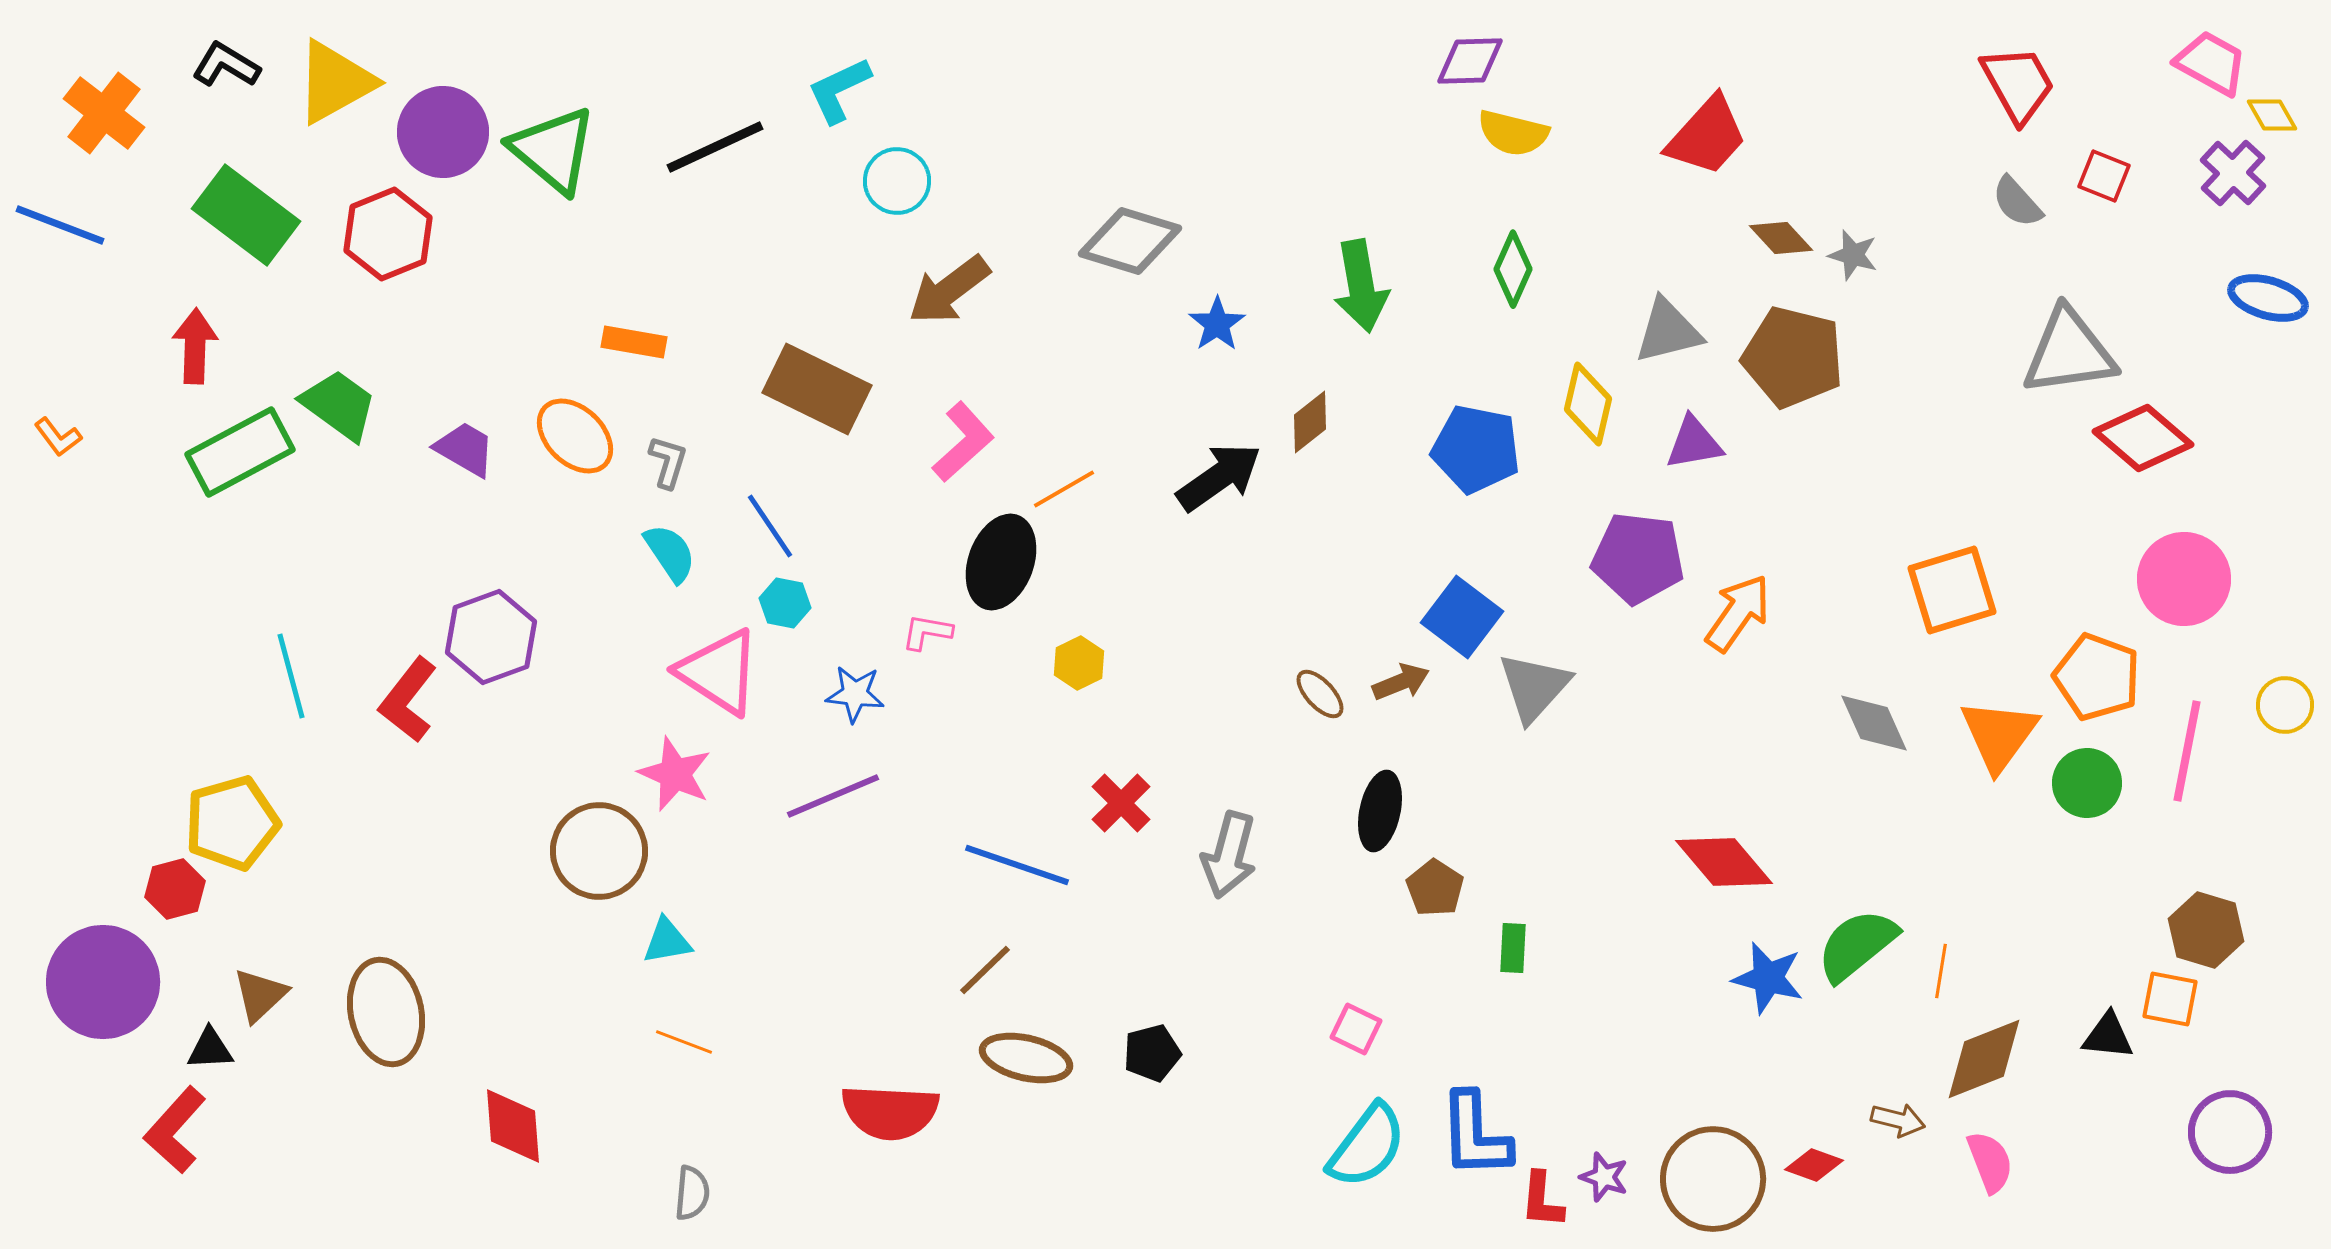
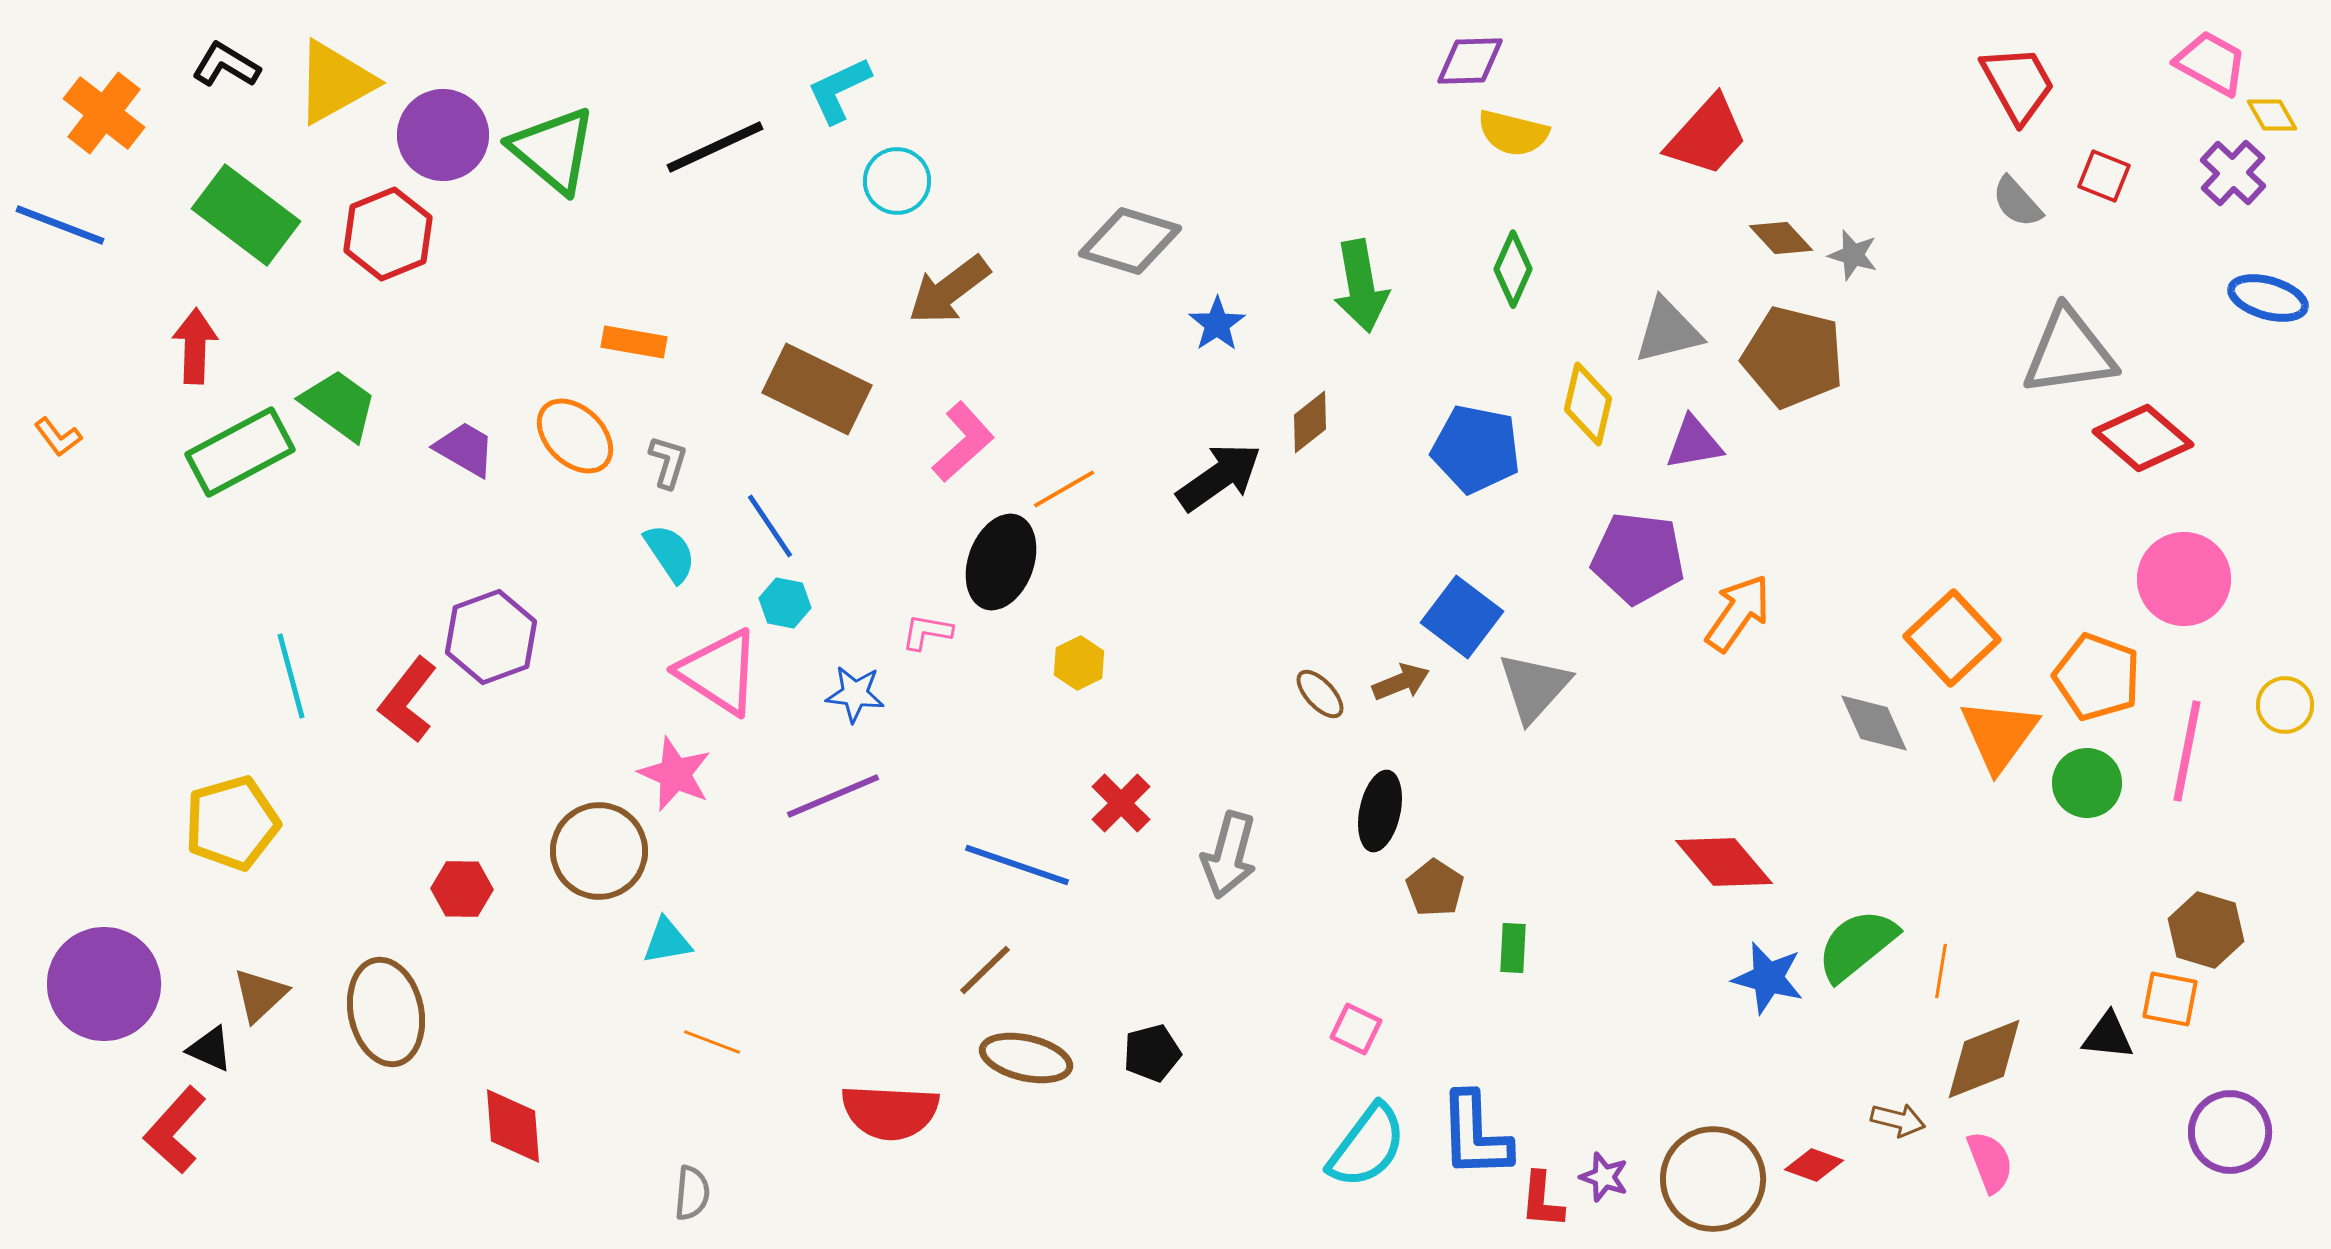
purple circle at (443, 132): moved 3 px down
orange square at (1952, 590): moved 48 px down; rotated 26 degrees counterclockwise
red hexagon at (175, 889): moved 287 px right; rotated 16 degrees clockwise
purple circle at (103, 982): moved 1 px right, 2 px down
orange line at (684, 1042): moved 28 px right
black triangle at (210, 1049): rotated 27 degrees clockwise
